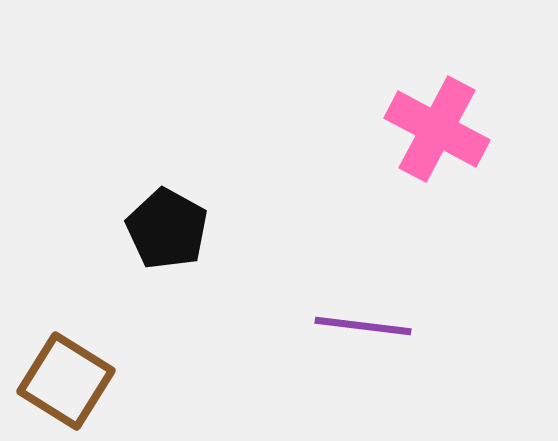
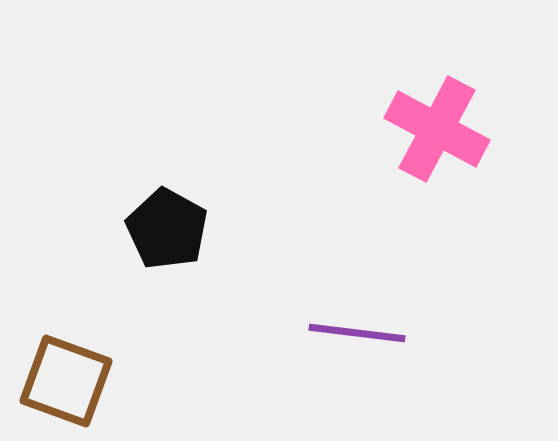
purple line: moved 6 px left, 7 px down
brown square: rotated 12 degrees counterclockwise
